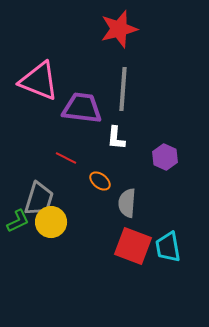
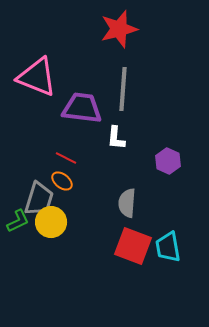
pink triangle: moved 2 px left, 4 px up
purple hexagon: moved 3 px right, 4 px down
orange ellipse: moved 38 px left
